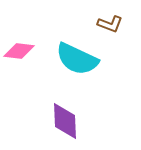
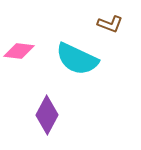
purple diamond: moved 18 px left, 6 px up; rotated 30 degrees clockwise
